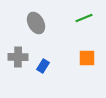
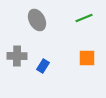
gray ellipse: moved 1 px right, 3 px up
gray cross: moved 1 px left, 1 px up
